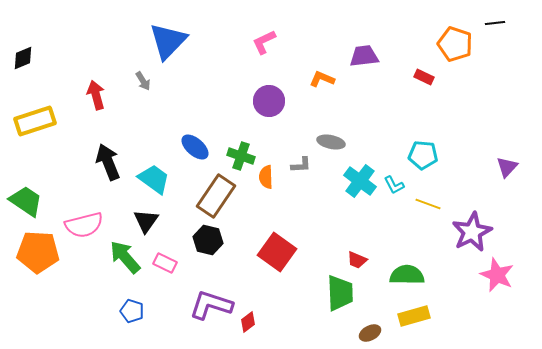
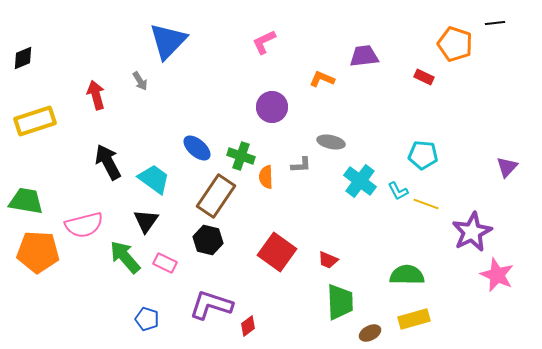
gray arrow at (143, 81): moved 3 px left
purple circle at (269, 101): moved 3 px right, 6 px down
blue ellipse at (195, 147): moved 2 px right, 1 px down
black arrow at (108, 162): rotated 6 degrees counterclockwise
cyan L-shape at (394, 185): moved 4 px right, 6 px down
green trapezoid at (26, 201): rotated 24 degrees counterclockwise
yellow line at (428, 204): moved 2 px left
red trapezoid at (357, 260): moved 29 px left
green trapezoid at (340, 293): moved 9 px down
blue pentagon at (132, 311): moved 15 px right, 8 px down
yellow rectangle at (414, 316): moved 3 px down
red diamond at (248, 322): moved 4 px down
